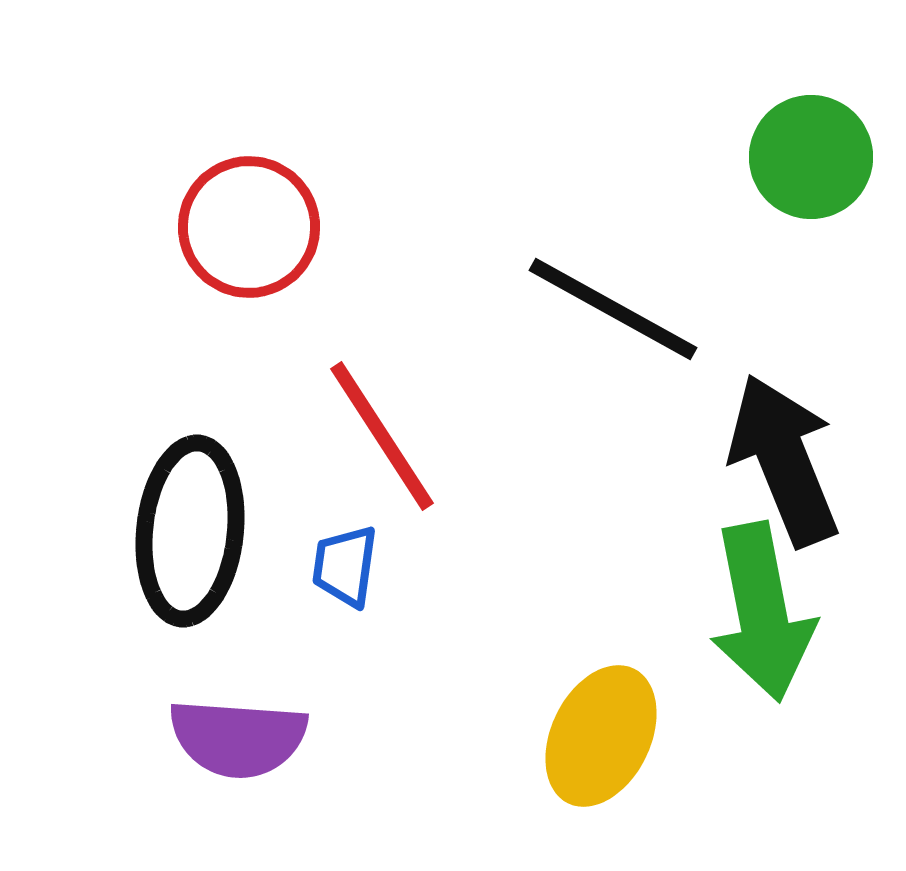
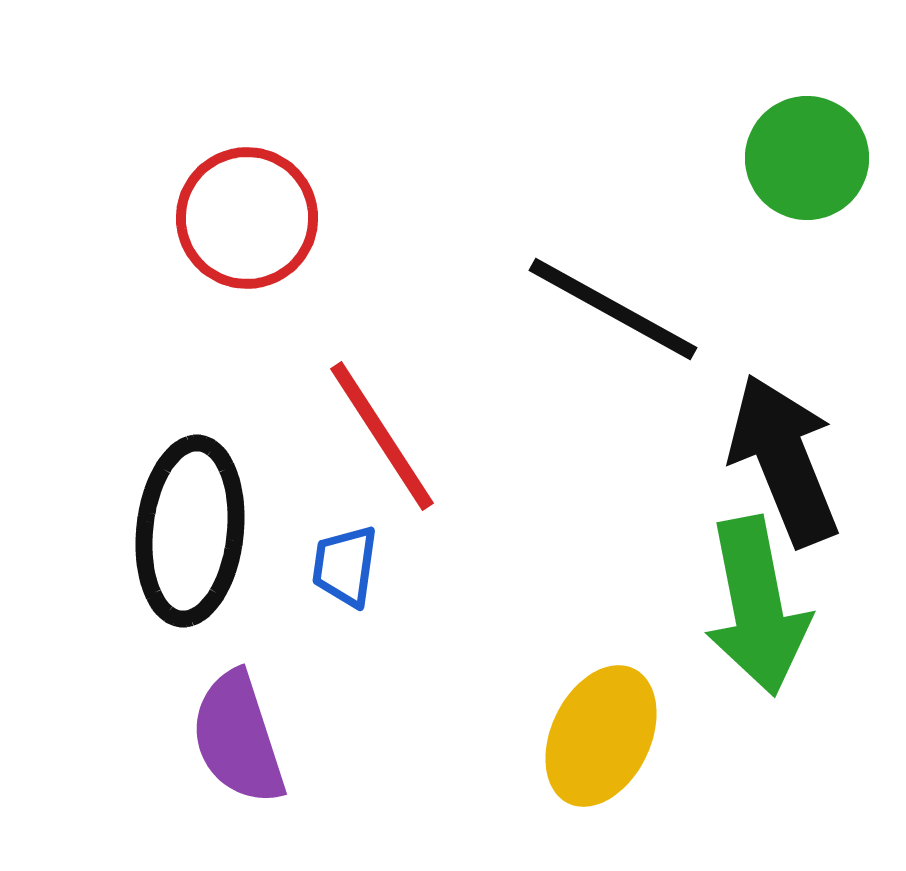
green circle: moved 4 px left, 1 px down
red circle: moved 2 px left, 9 px up
green arrow: moved 5 px left, 6 px up
purple semicircle: rotated 68 degrees clockwise
